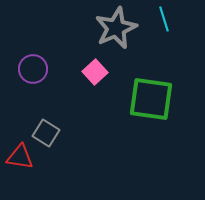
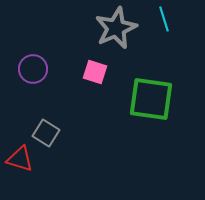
pink square: rotated 30 degrees counterclockwise
red triangle: moved 2 px down; rotated 8 degrees clockwise
